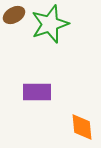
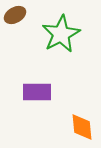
brown ellipse: moved 1 px right
green star: moved 11 px right, 10 px down; rotated 9 degrees counterclockwise
